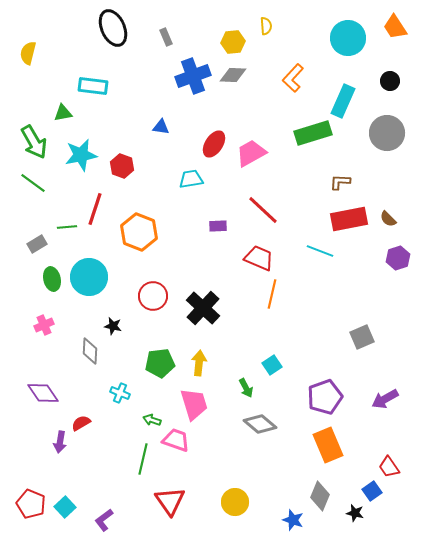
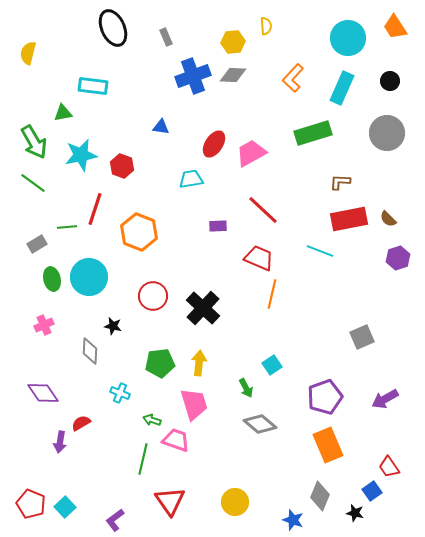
cyan rectangle at (343, 101): moved 1 px left, 13 px up
purple L-shape at (104, 520): moved 11 px right
